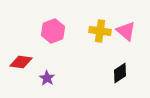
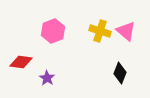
yellow cross: rotated 10 degrees clockwise
black diamond: rotated 35 degrees counterclockwise
